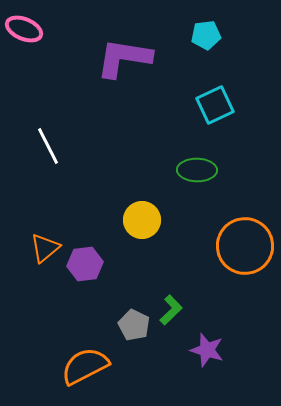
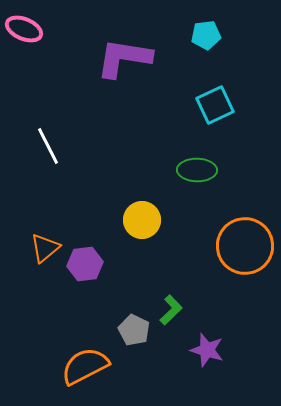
gray pentagon: moved 5 px down
